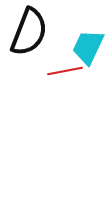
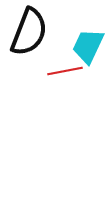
cyan trapezoid: moved 1 px up
